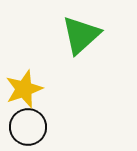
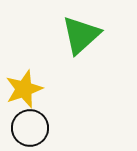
black circle: moved 2 px right, 1 px down
